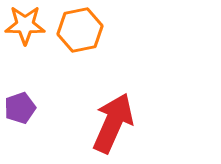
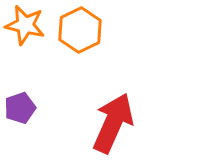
orange star: rotated 12 degrees clockwise
orange hexagon: rotated 15 degrees counterclockwise
